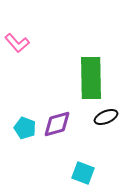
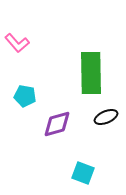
green rectangle: moved 5 px up
cyan pentagon: moved 32 px up; rotated 10 degrees counterclockwise
